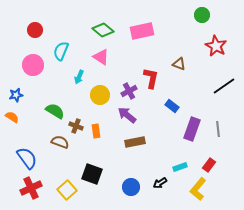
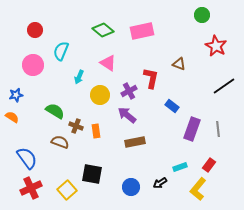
pink triangle: moved 7 px right, 6 px down
black square: rotated 10 degrees counterclockwise
